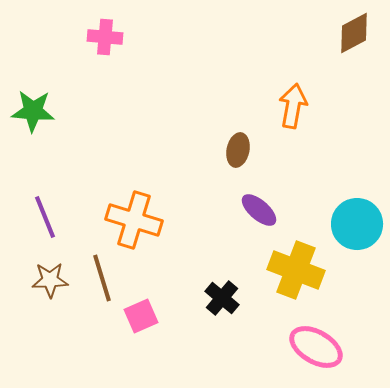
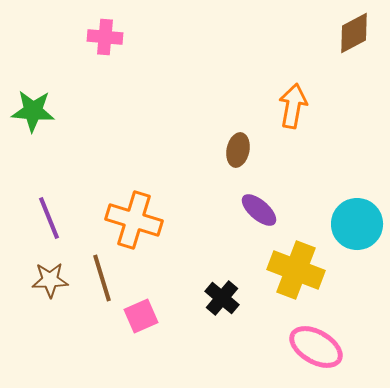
purple line: moved 4 px right, 1 px down
